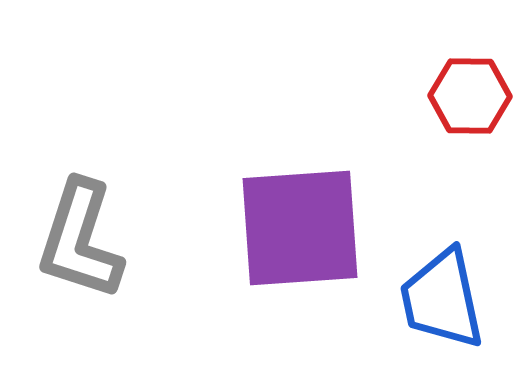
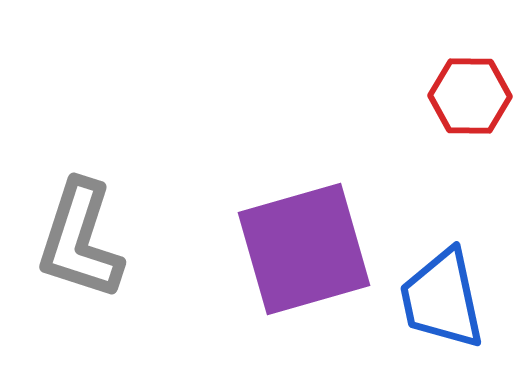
purple square: moved 4 px right, 21 px down; rotated 12 degrees counterclockwise
